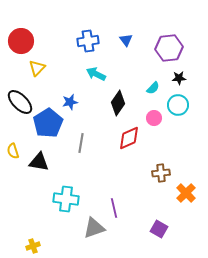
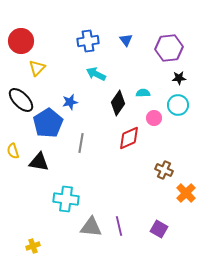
cyan semicircle: moved 10 px left, 5 px down; rotated 136 degrees counterclockwise
black ellipse: moved 1 px right, 2 px up
brown cross: moved 3 px right, 3 px up; rotated 30 degrees clockwise
purple line: moved 5 px right, 18 px down
gray triangle: moved 3 px left, 1 px up; rotated 25 degrees clockwise
